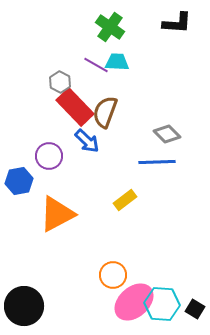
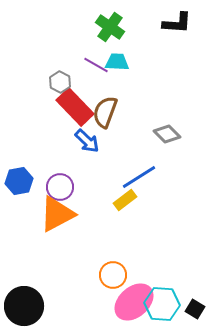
purple circle: moved 11 px right, 31 px down
blue line: moved 18 px left, 15 px down; rotated 30 degrees counterclockwise
